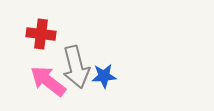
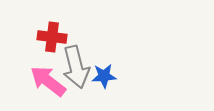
red cross: moved 11 px right, 3 px down
